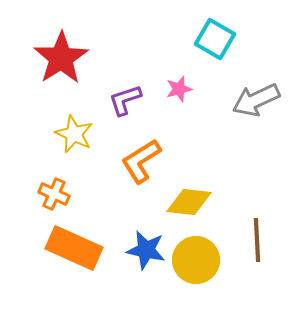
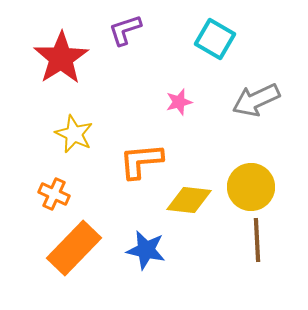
pink star: moved 13 px down
purple L-shape: moved 70 px up
orange L-shape: rotated 27 degrees clockwise
yellow diamond: moved 2 px up
orange rectangle: rotated 70 degrees counterclockwise
yellow circle: moved 55 px right, 73 px up
